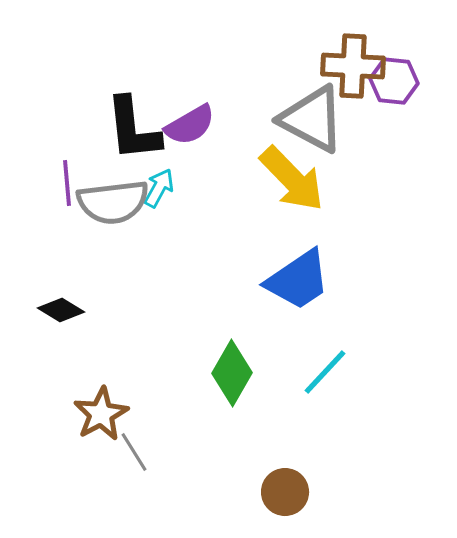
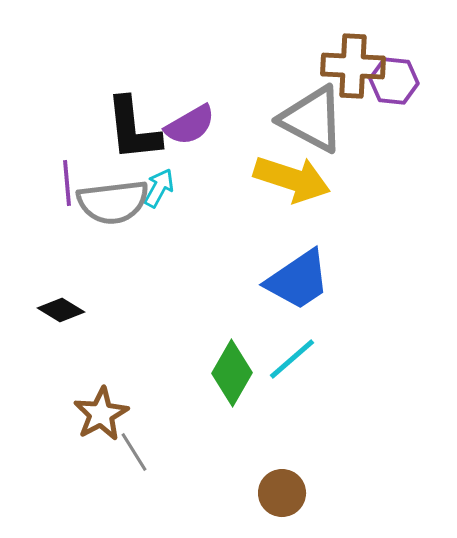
yellow arrow: rotated 28 degrees counterclockwise
cyan line: moved 33 px left, 13 px up; rotated 6 degrees clockwise
brown circle: moved 3 px left, 1 px down
